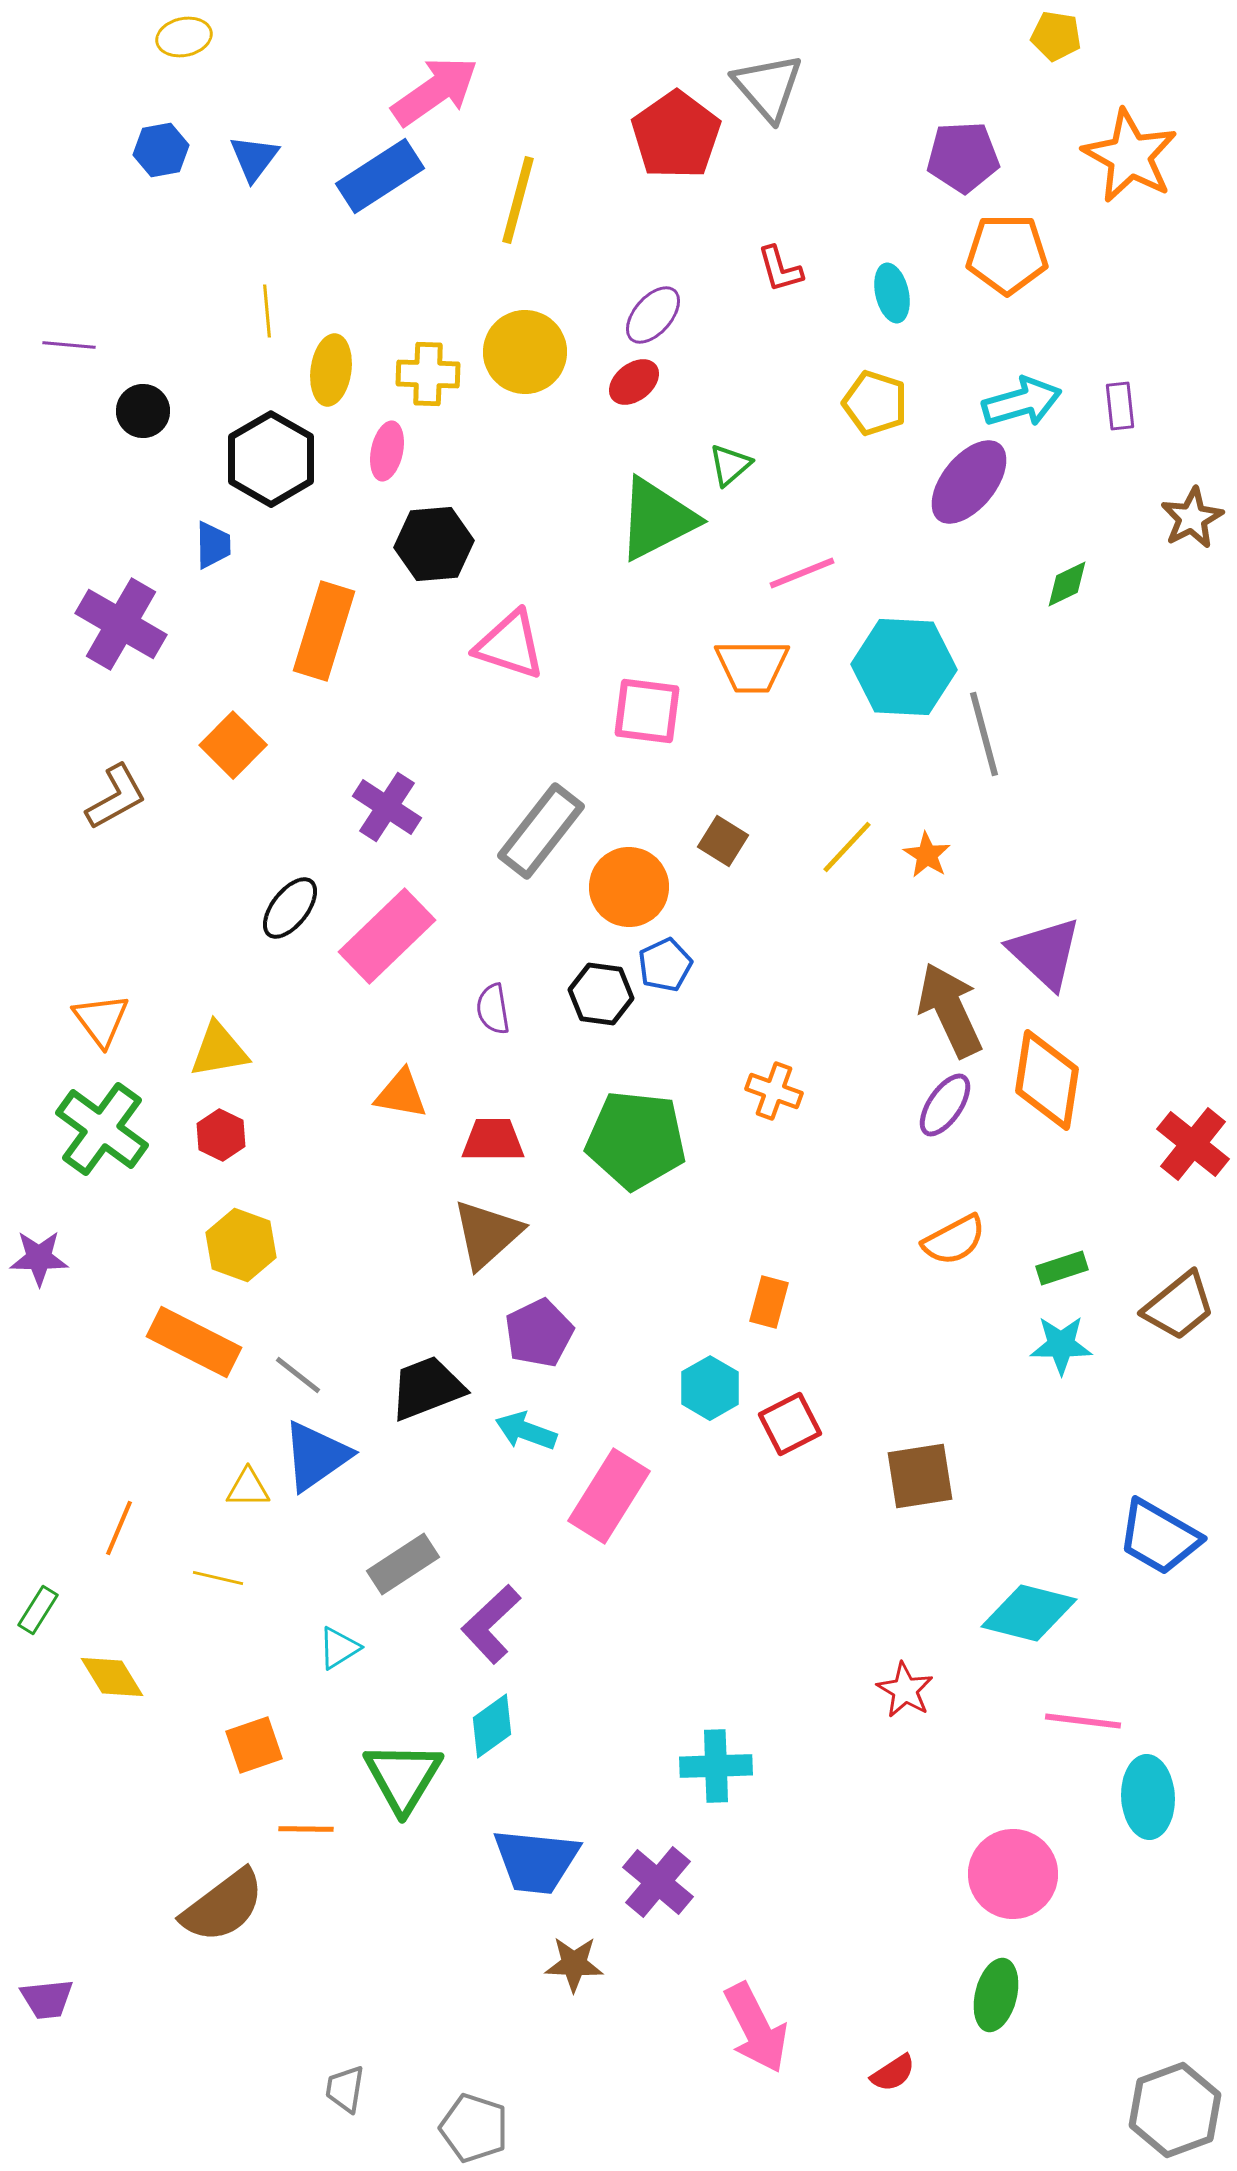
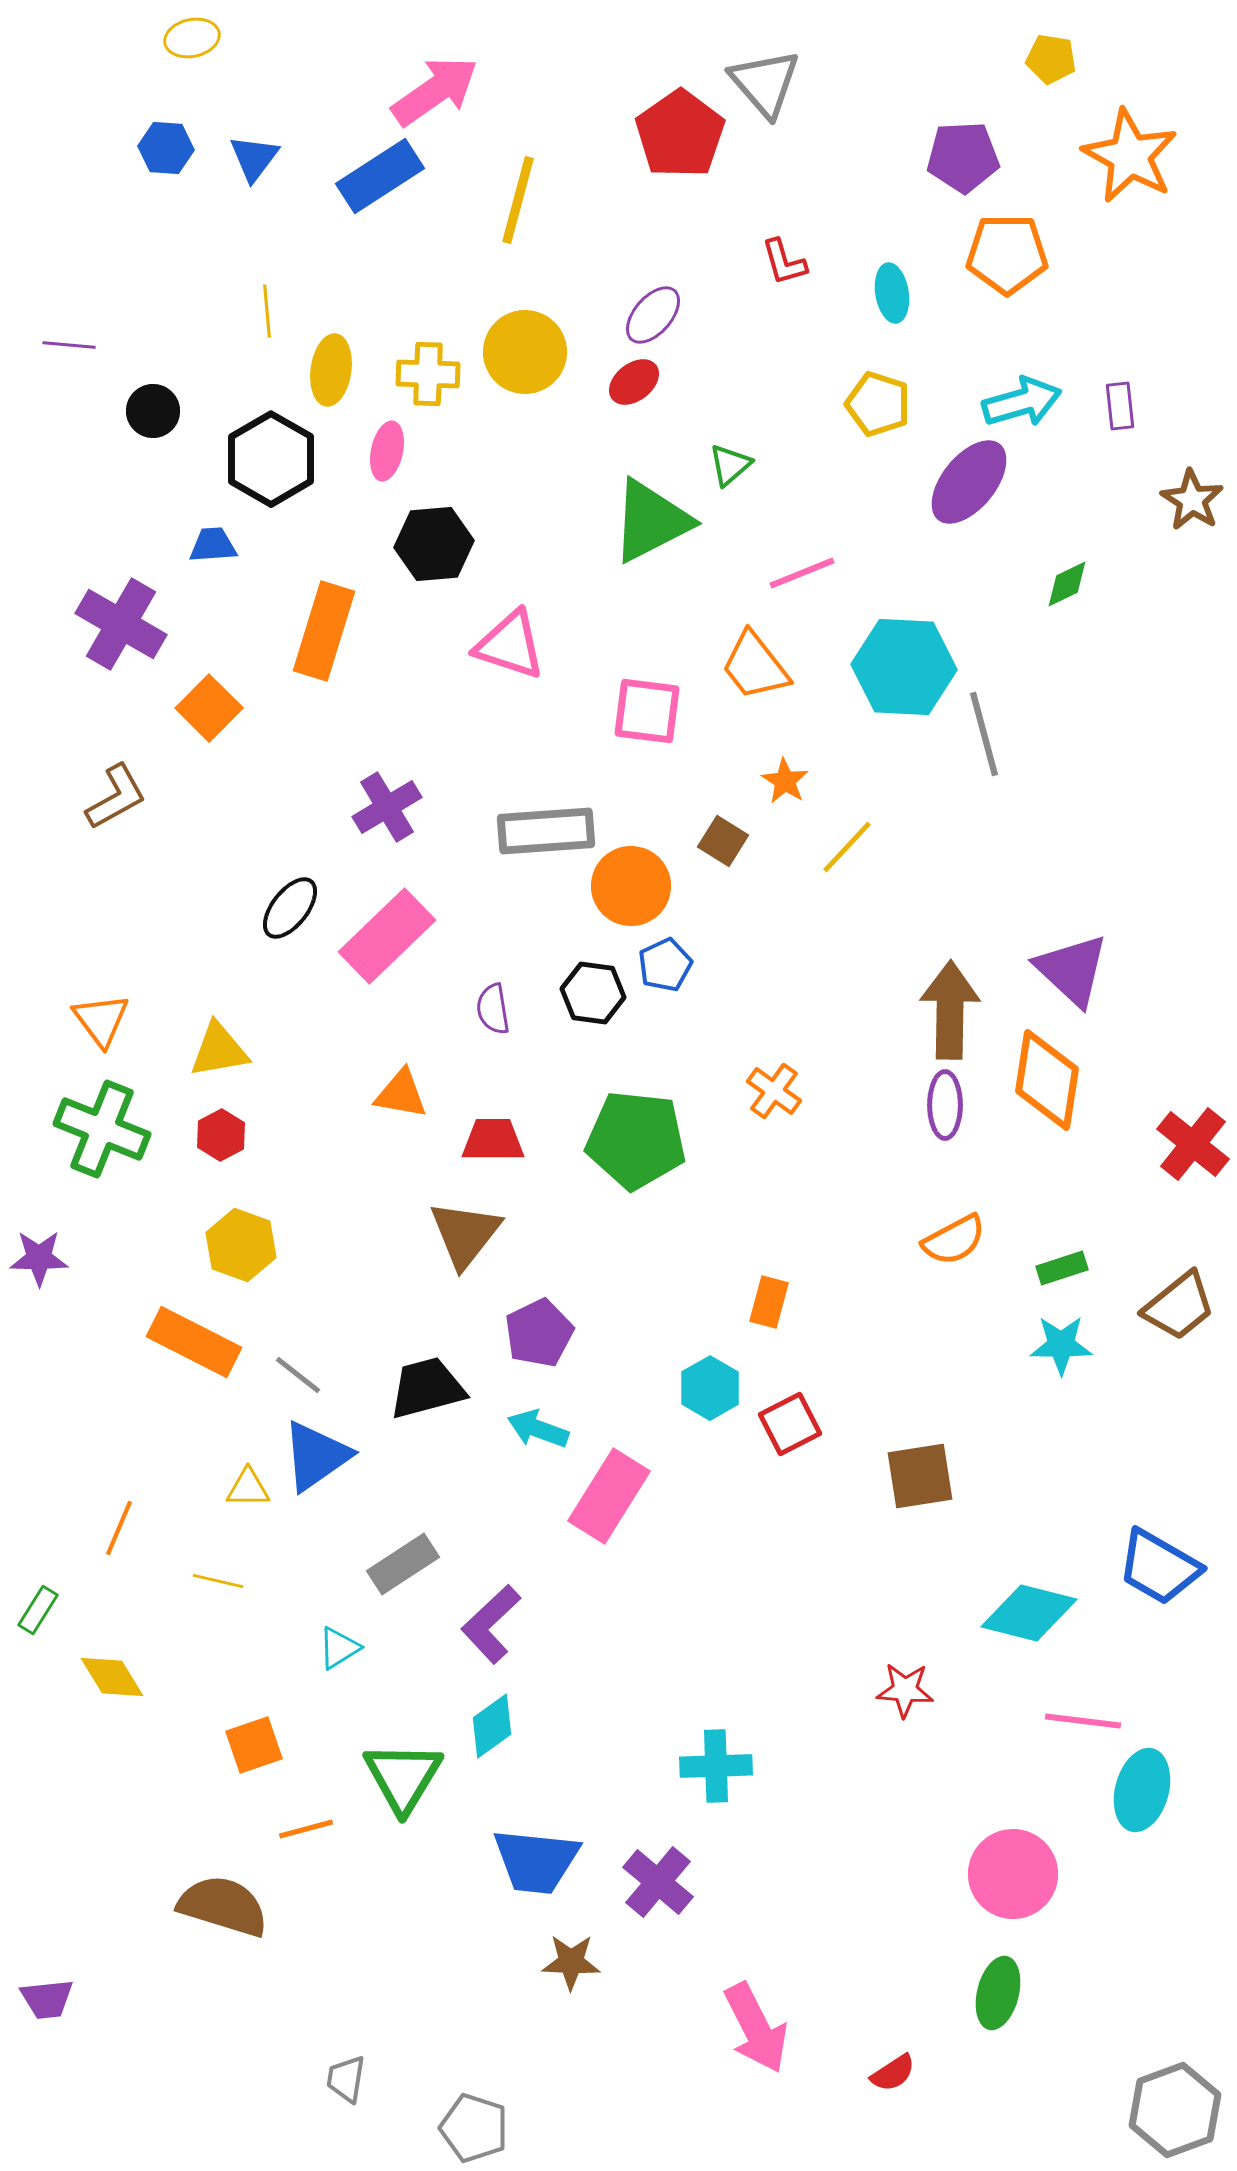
yellow pentagon at (1056, 36): moved 5 px left, 23 px down
yellow ellipse at (184, 37): moved 8 px right, 1 px down
gray triangle at (768, 87): moved 3 px left, 4 px up
red pentagon at (676, 135): moved 4 px right, 1 px up
blue hexagon at (161, 150): moved 5 px right, 2 px up; rotated 14 degrees clockwise
red L-shape at (780, 269): moved 4 px right, 7 px up
cyan ellipse at (892, 293): rotated 4 degrees clockwise
yellow pentagon at (875, 403): moved 3 px right, 1 px down
black circle at (143, 411): moved 10 px right
brown star at (1192, 518): moved 18 px up; rotated 12 degrees counterclockwise
green triangle at (657, 519): moved 6 px left, 2 px down
blue trapezoid at (213, 545): rotated 93 degrees counterclockwise
orange trapezoid at (752, 666): moved 3 px right; rotated 52 degrees clockwise
orange square at (233, 745): moved 24 px left, 37 px up
purple cross at (387, 807): rotated 26 degrees clockwise
gray rectangle at (541, 831): moved 5 px right; rotated 48 degrees clockwise
orange star at (927, 855): moved 142 px left, 74 px up
orange circle at (629, 887): moved 2 px right, 1 px up
purple triangle at (1045, 953): moved 27 px right, 17 px down
black hexagon at (601, 994): moved 8 px left, 1 px up
brown arrow at (950, 1010): rotated 26 degrees clockwise
orange cross at (774, 1091): rotated 16 degrees clockwise
purple ellipse at (945, 1105): rotated 34 degrees counterclockwise
green cross at (102, 1129): rotated 14 degrees counterclockwise
red hexagon at (221, 1135): rotated 6 degrees clockwise
brown triangle at (487, 1234): moved 22 px left; rotated 10 degrees counterclockwise
black trapezoid at (427, 1388): rotated 6 degrees clockwise
cyan arrow at (526, 1431): moved 12 px right, 2 px up
blue trapezoid at (1159, 1537): moved 30 px down
yellow line at (218, 1578): moved 3 px down
red star at (905, 1690): rotated 26 degrees counterclockwise
cyan ellipse at (1148, 1797): moved 6 px left, 7 px up; rotated 18 degrees clockwise
orange line at (306, 1829): rotated 16 degrees counterclockwise
brown semicircle at (223, 1906): rotated 126 degrees counterclockwise
brown star at (574, 1964): moved 3 px left, 2 px up
green ellipse at (996, 1995): moved 2 px right, 2 px up
gray trapezoid at (345, 2089): moved 1 px right, 10 px up
